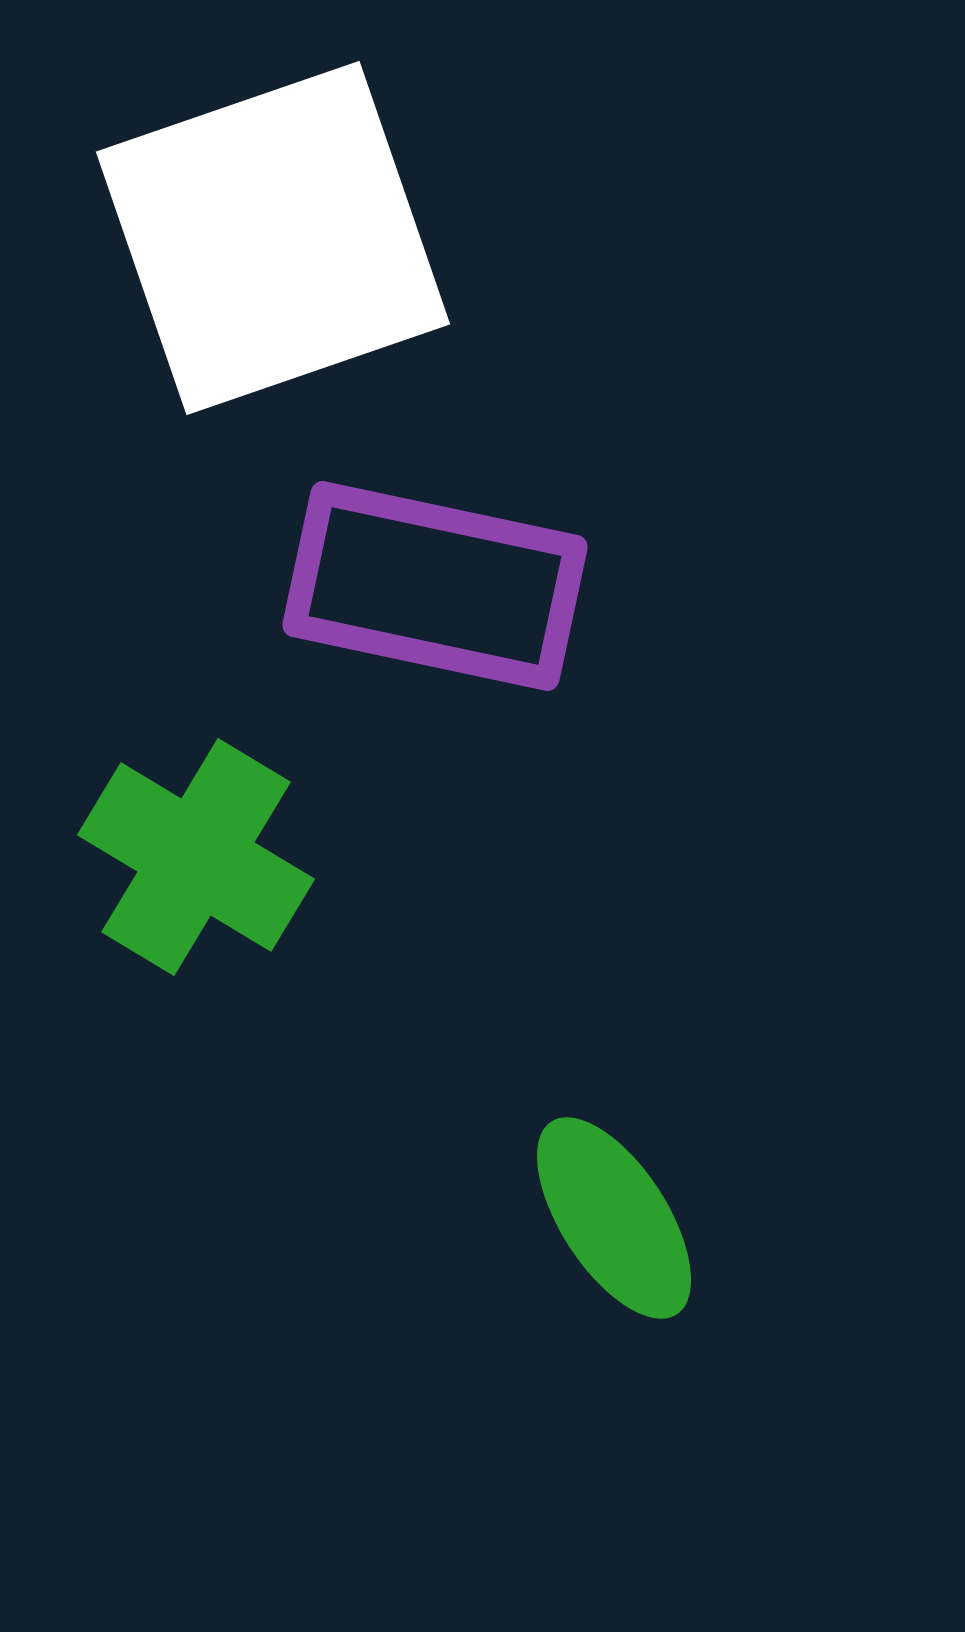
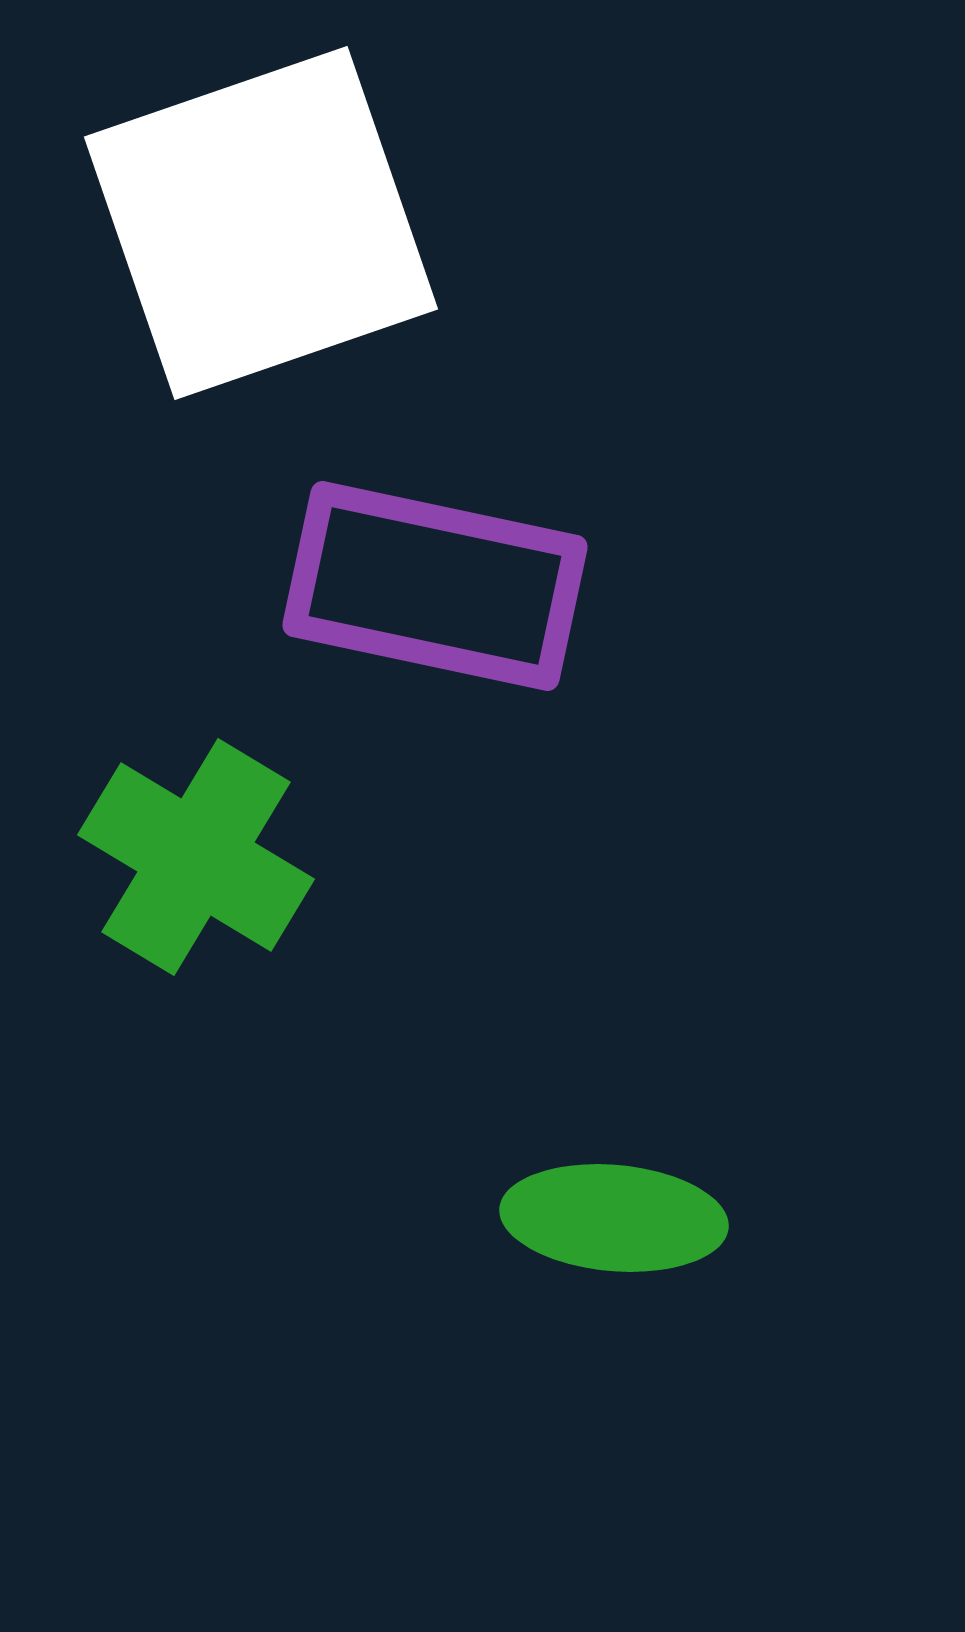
white square: moved 12 px left, 15 px up
green ellipse: rotated 52 degrees counterclockwise
